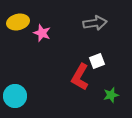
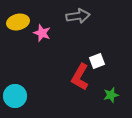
gray arrow: moved 17 px left, 7 px up
